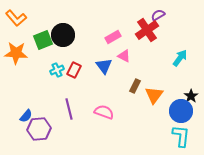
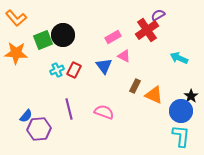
cyan arrow: moved 1 px left; rotated 102 degrees counterclockwise
orange triangle: rotated 42 degrees counterclockwise
